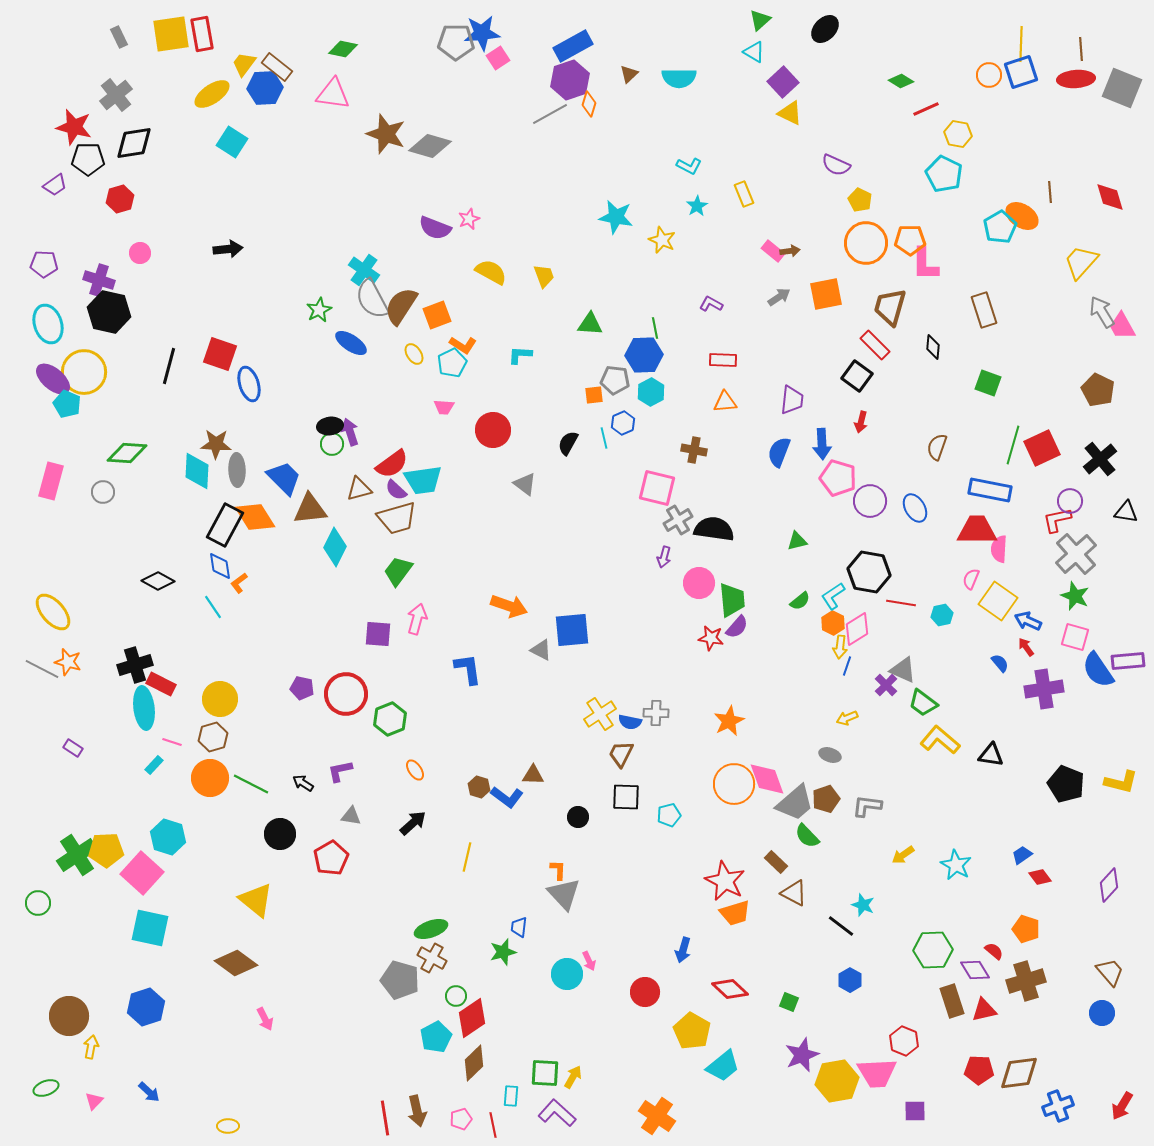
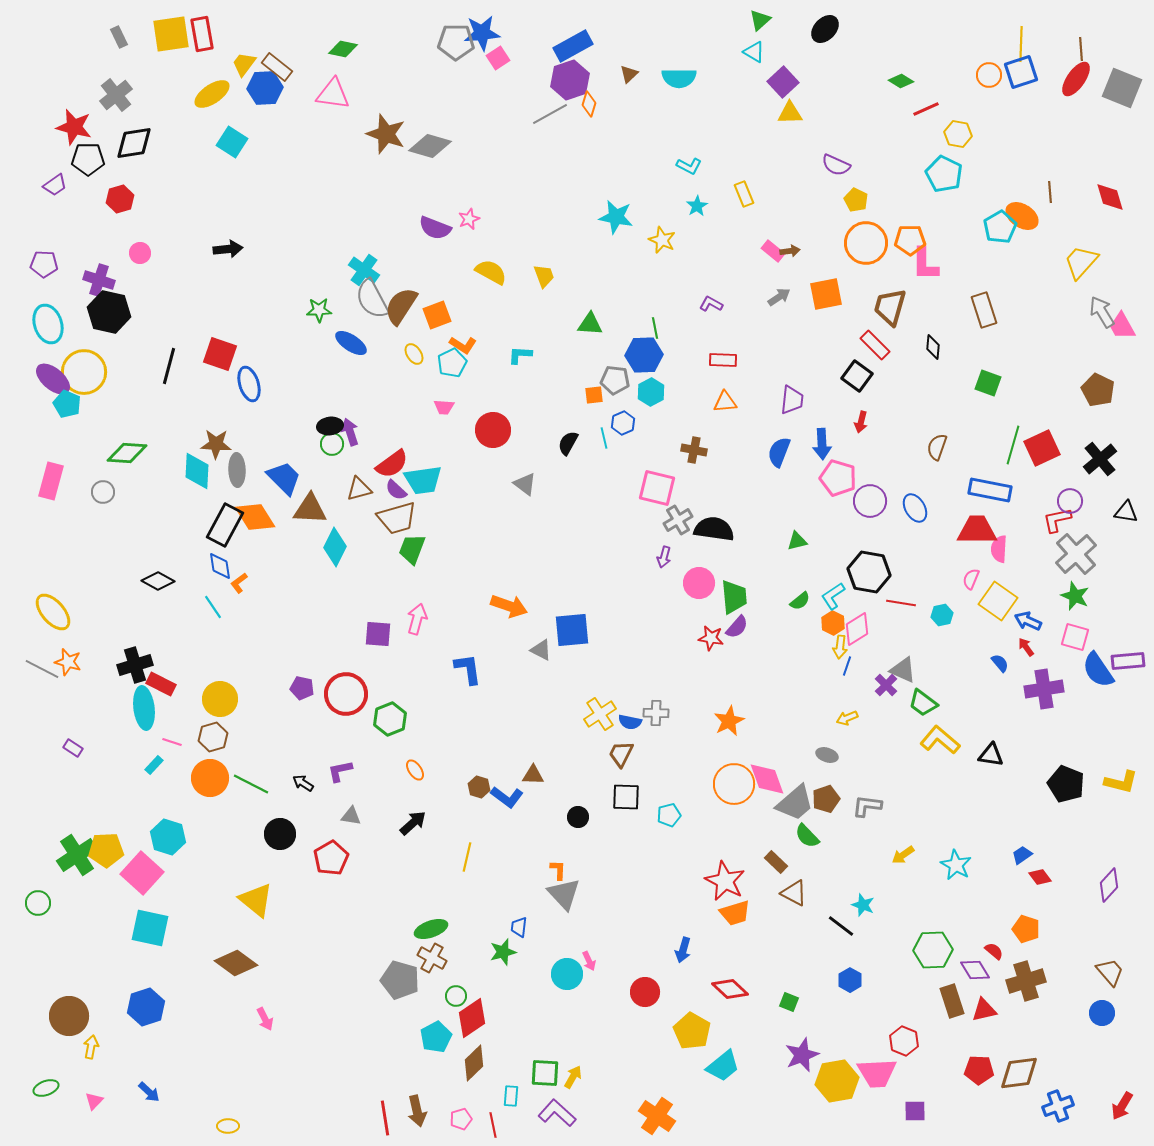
red ellipse at (1076, 79): rotated 51 degrees counterclockwise
yellow triangle at (790, 113): rotated 28 degrees counterclockwise
yellow pentagon at (860, 200): moved 4 px left
green star at (319, 310): rotated 25 degrees clockwise
brown triangle at (310, 509): rotated 9 degrees clockwise
green trapezoid at (398, 571): moved 14 px right, 22 px up; rotated 16 degrees counterclockwise
green trapezoid at (732, 600): moved 2 px right, 3 px up
gray ellipse at (830, 755): moved 3 px left
